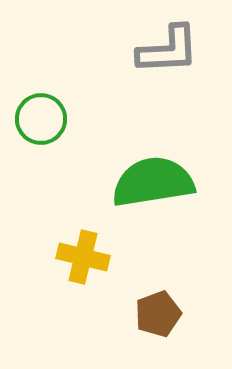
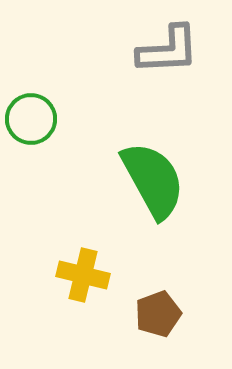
green circle: moved 10 px left
green semicircle: moved 2 px up; rotated 70 degrees clockwise
yellow cross: moved 18 px down
